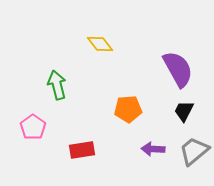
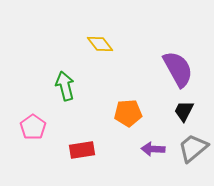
green arrow: moved 8 px right, 1 px down
orange pentagon: moved 4 px down
gray trapezoid: moved 1 px left, 3 px up
